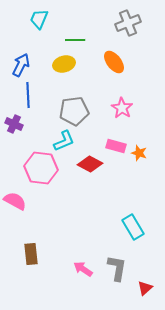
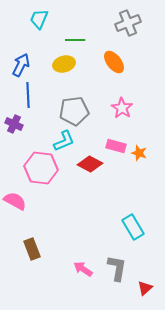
brown rectangle: moved 1 px right, 5 px up; rotated 15 degrees counterclockwise
